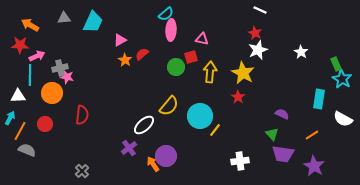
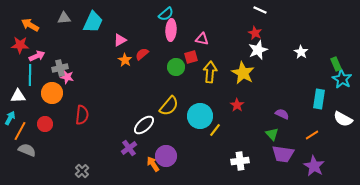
red star at (238, 97): moved 1 px left, 8 px down
